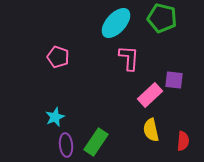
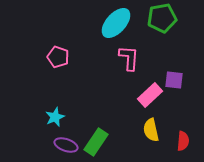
green pentagon: rotated 24 degrees counterclockwise
purple ellipse: rotated 65 degrees counterclockwise
